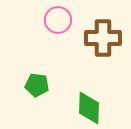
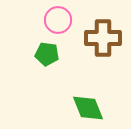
green pentagon: moved 10 px right, 31 px up
green diamond: moved 1 px left; rotated 24 degrees counterclockwise
